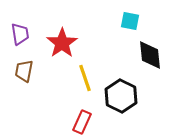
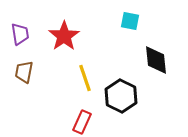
red star: moved 2 px right, 7 px up
black diamond: moved 6 px right, 5 px down
brown trapezoid: moved 1 px down
